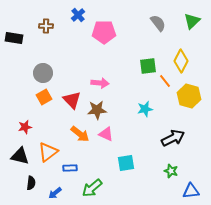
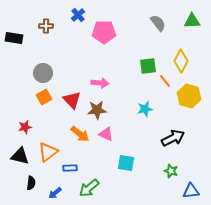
green triangle: rotated 42 degrees clockwise
cyan square: rotated 18 degrees clockwise
green arrow: moved 3 px left
